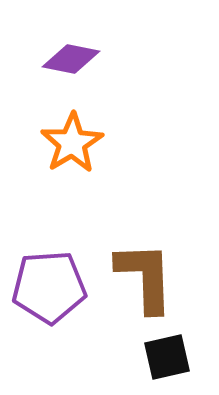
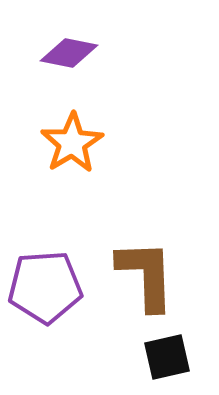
purple diamond: moved 2 px left, 6 px up
brown L-shape: moved 1 px right, 2 px up
purple pentagon: moved 4 px left
